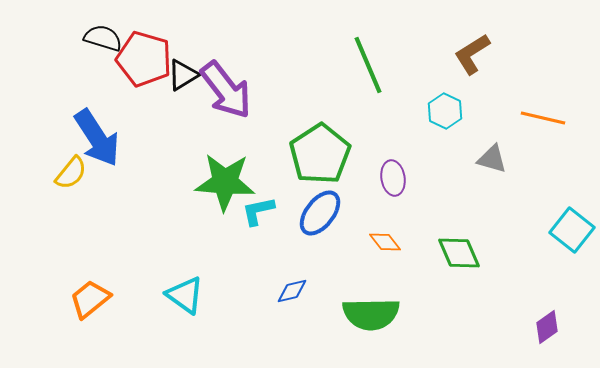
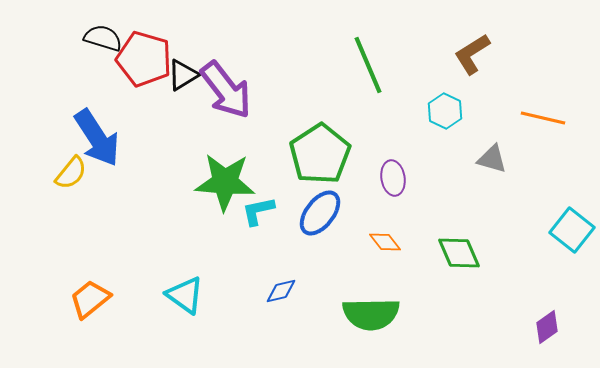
blue diamond: moved 11 px left
